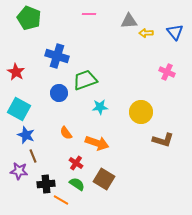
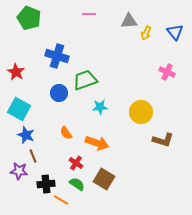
yellow arrow: rotated 64 degrees counterclockwise
